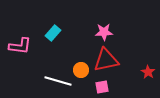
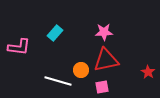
cyan rectangle: moved 2 px right
pink L-shape: moved 1 px left, 1 px down
